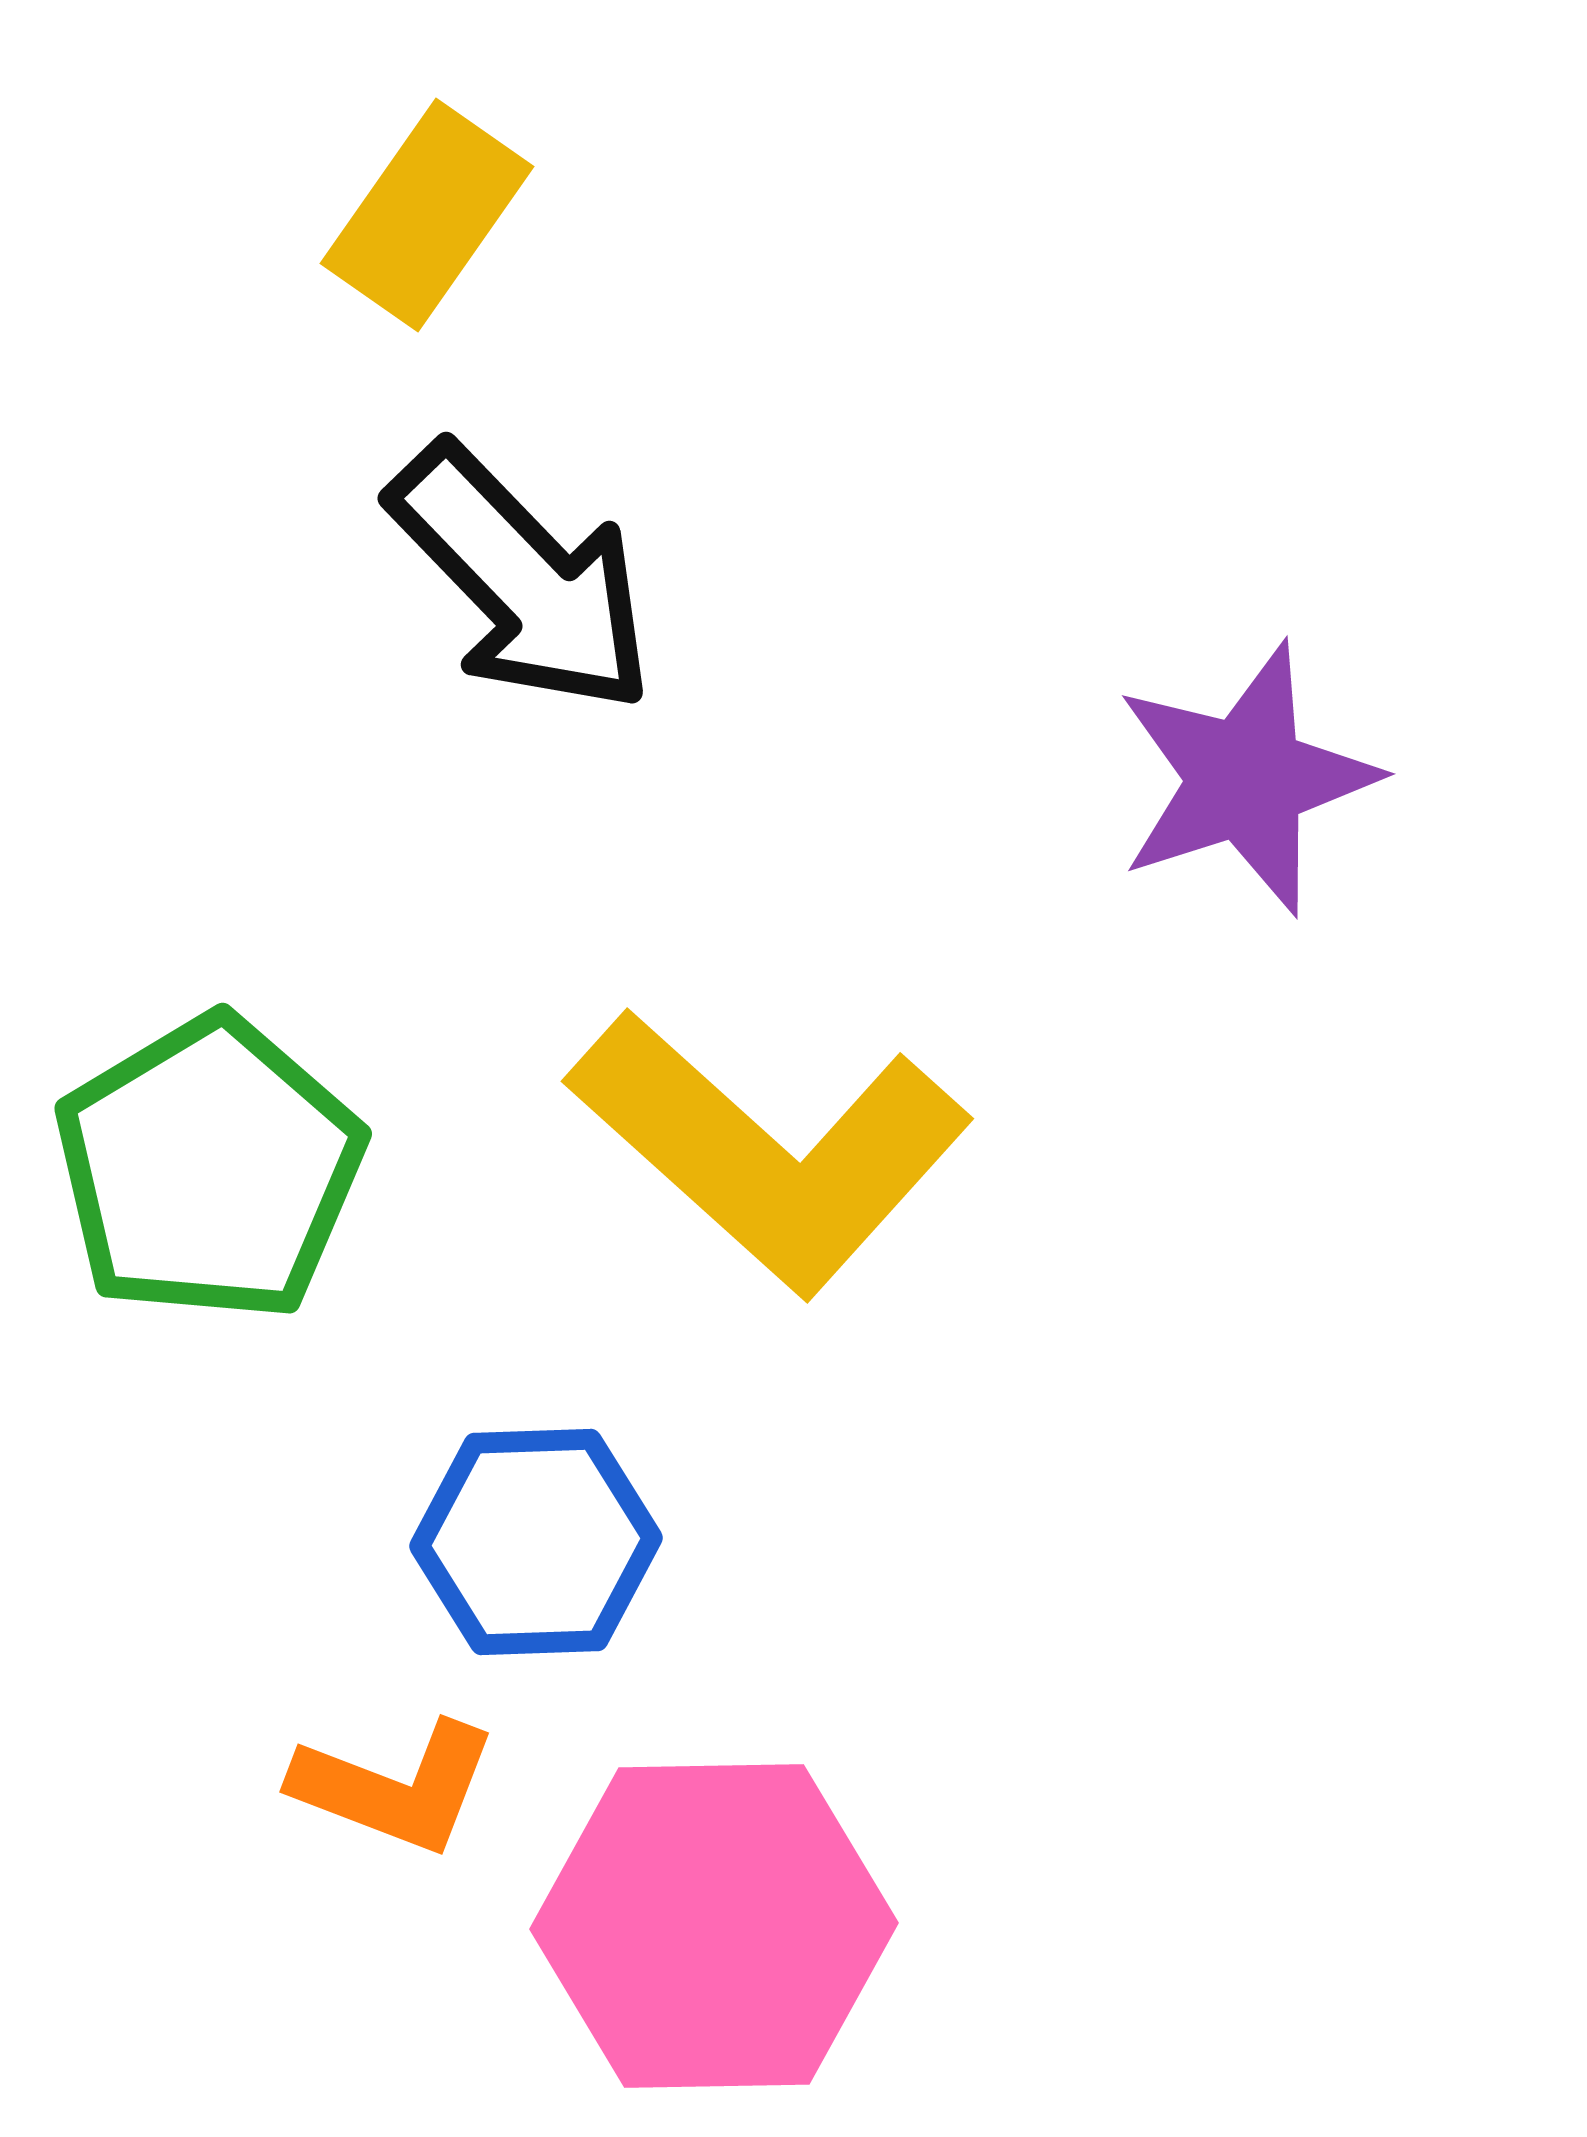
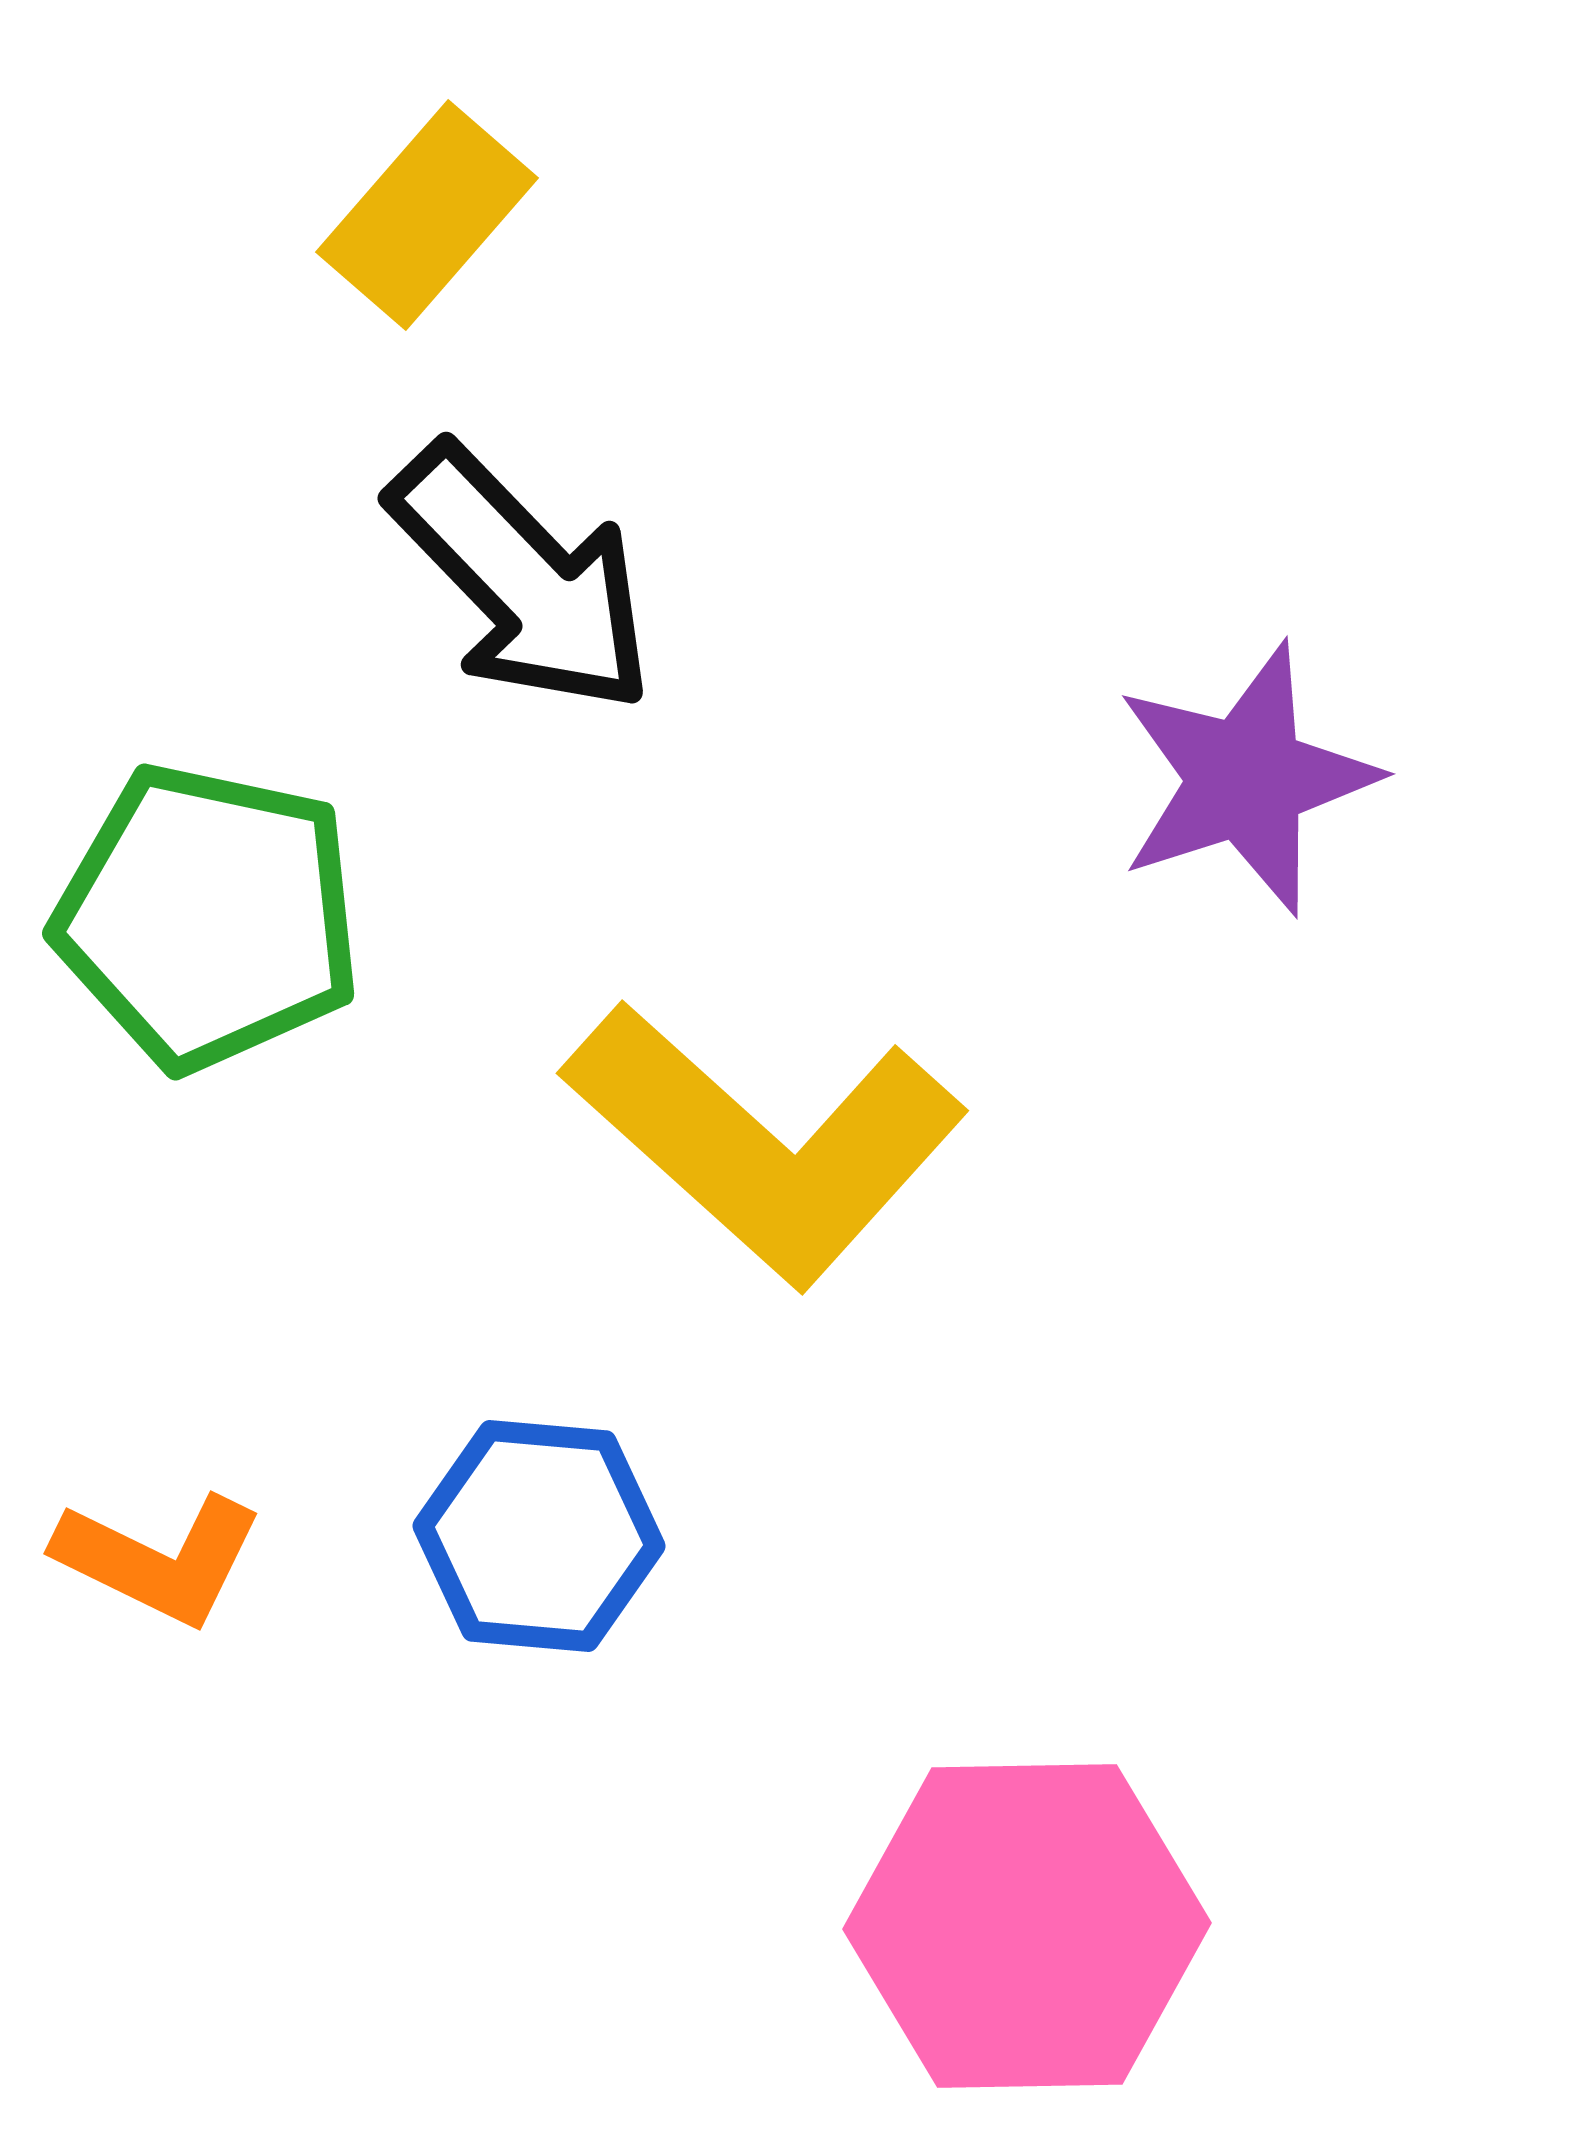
yellow rectangle: rotated 6 degrees clockwise
yellow L-shape: moved 5 px left, 8 px up
green pentagon: moved 1 px left, 252 px up; rotated 29 degrees counterclockwise
blue hexagon: moved 3 px right, 6 px up; rotated 7 degrees clockwise
orange L-shape: moved 236 px left, 228 px up; rotated 5 degrees clockwise
pink hexagon: moved 313 px right
